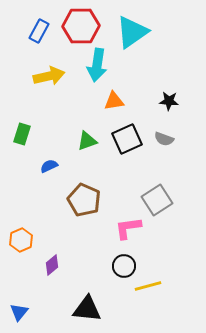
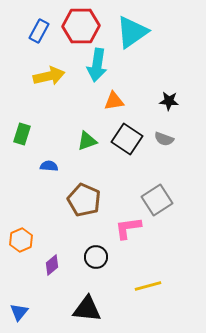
black square: rotated 32 degrees counterclockwise
blue semicircle: rotated 30 degrees clockwise
black circle: moved 28 px left, 9 px up
